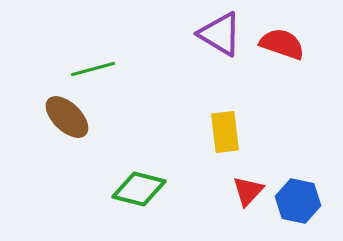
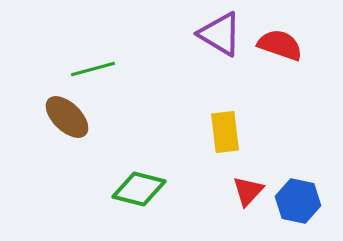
red semicircle: moved 2 px left, 1 px down
